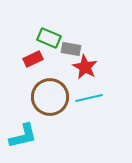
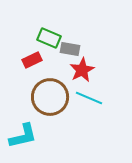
gray rectangle: moved 1 px left
red rectangle: moved 1 px left, 1 px down
red star: moved 3 px left, 3 px down; rotated 15 degrees clockwise
cyan line: rotated 36 degrees clockwise
